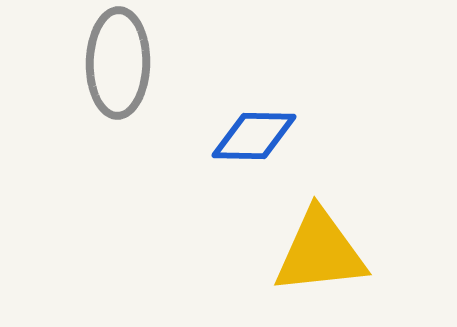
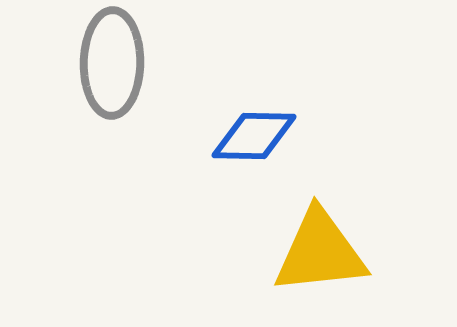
gray ellipse: moved 6 px left
